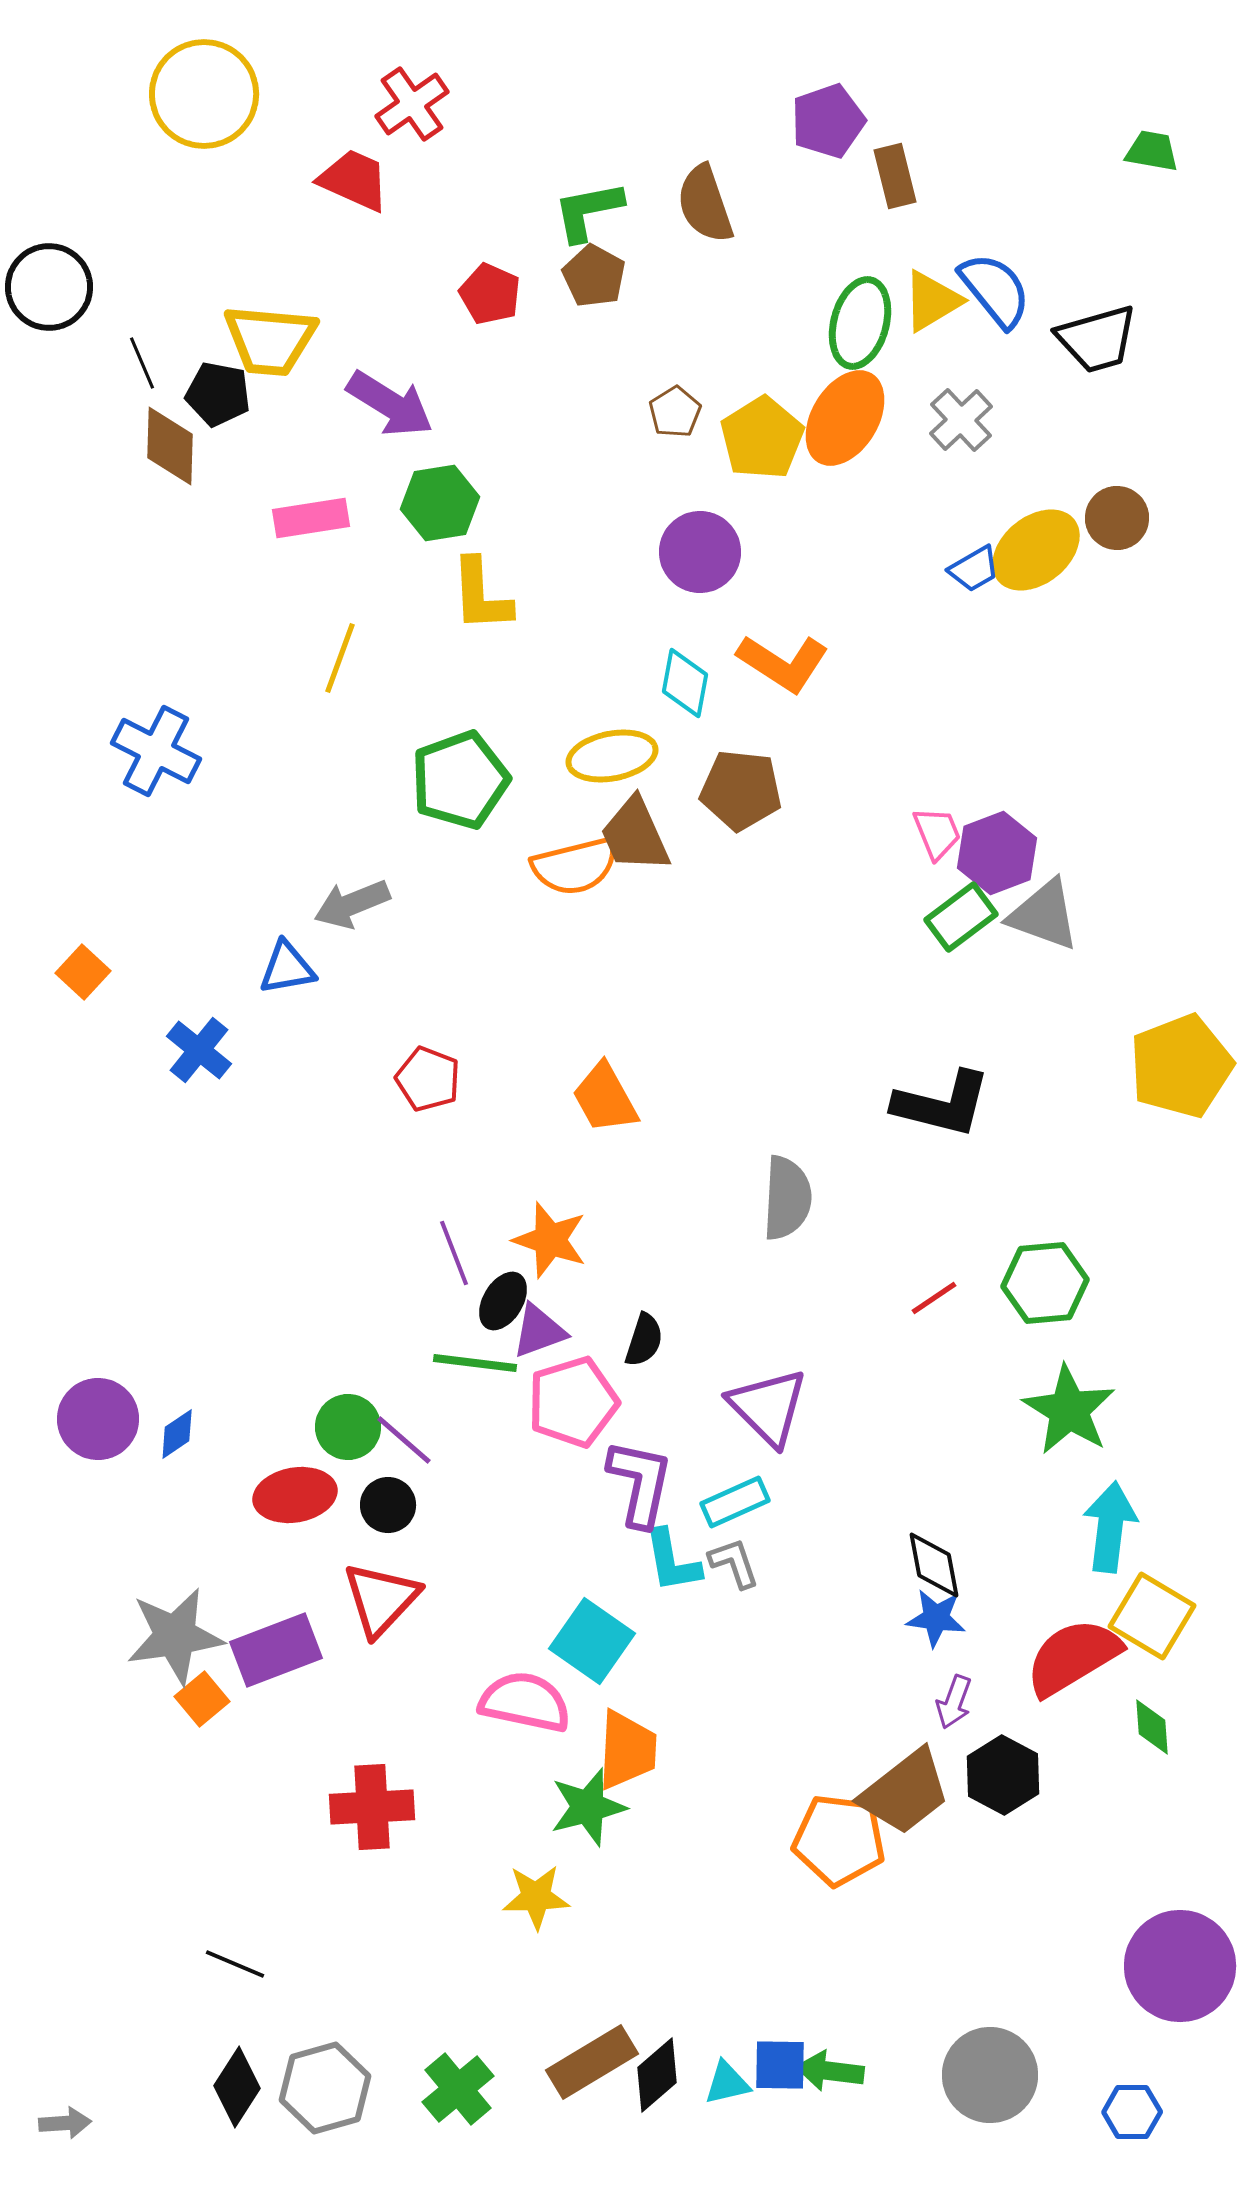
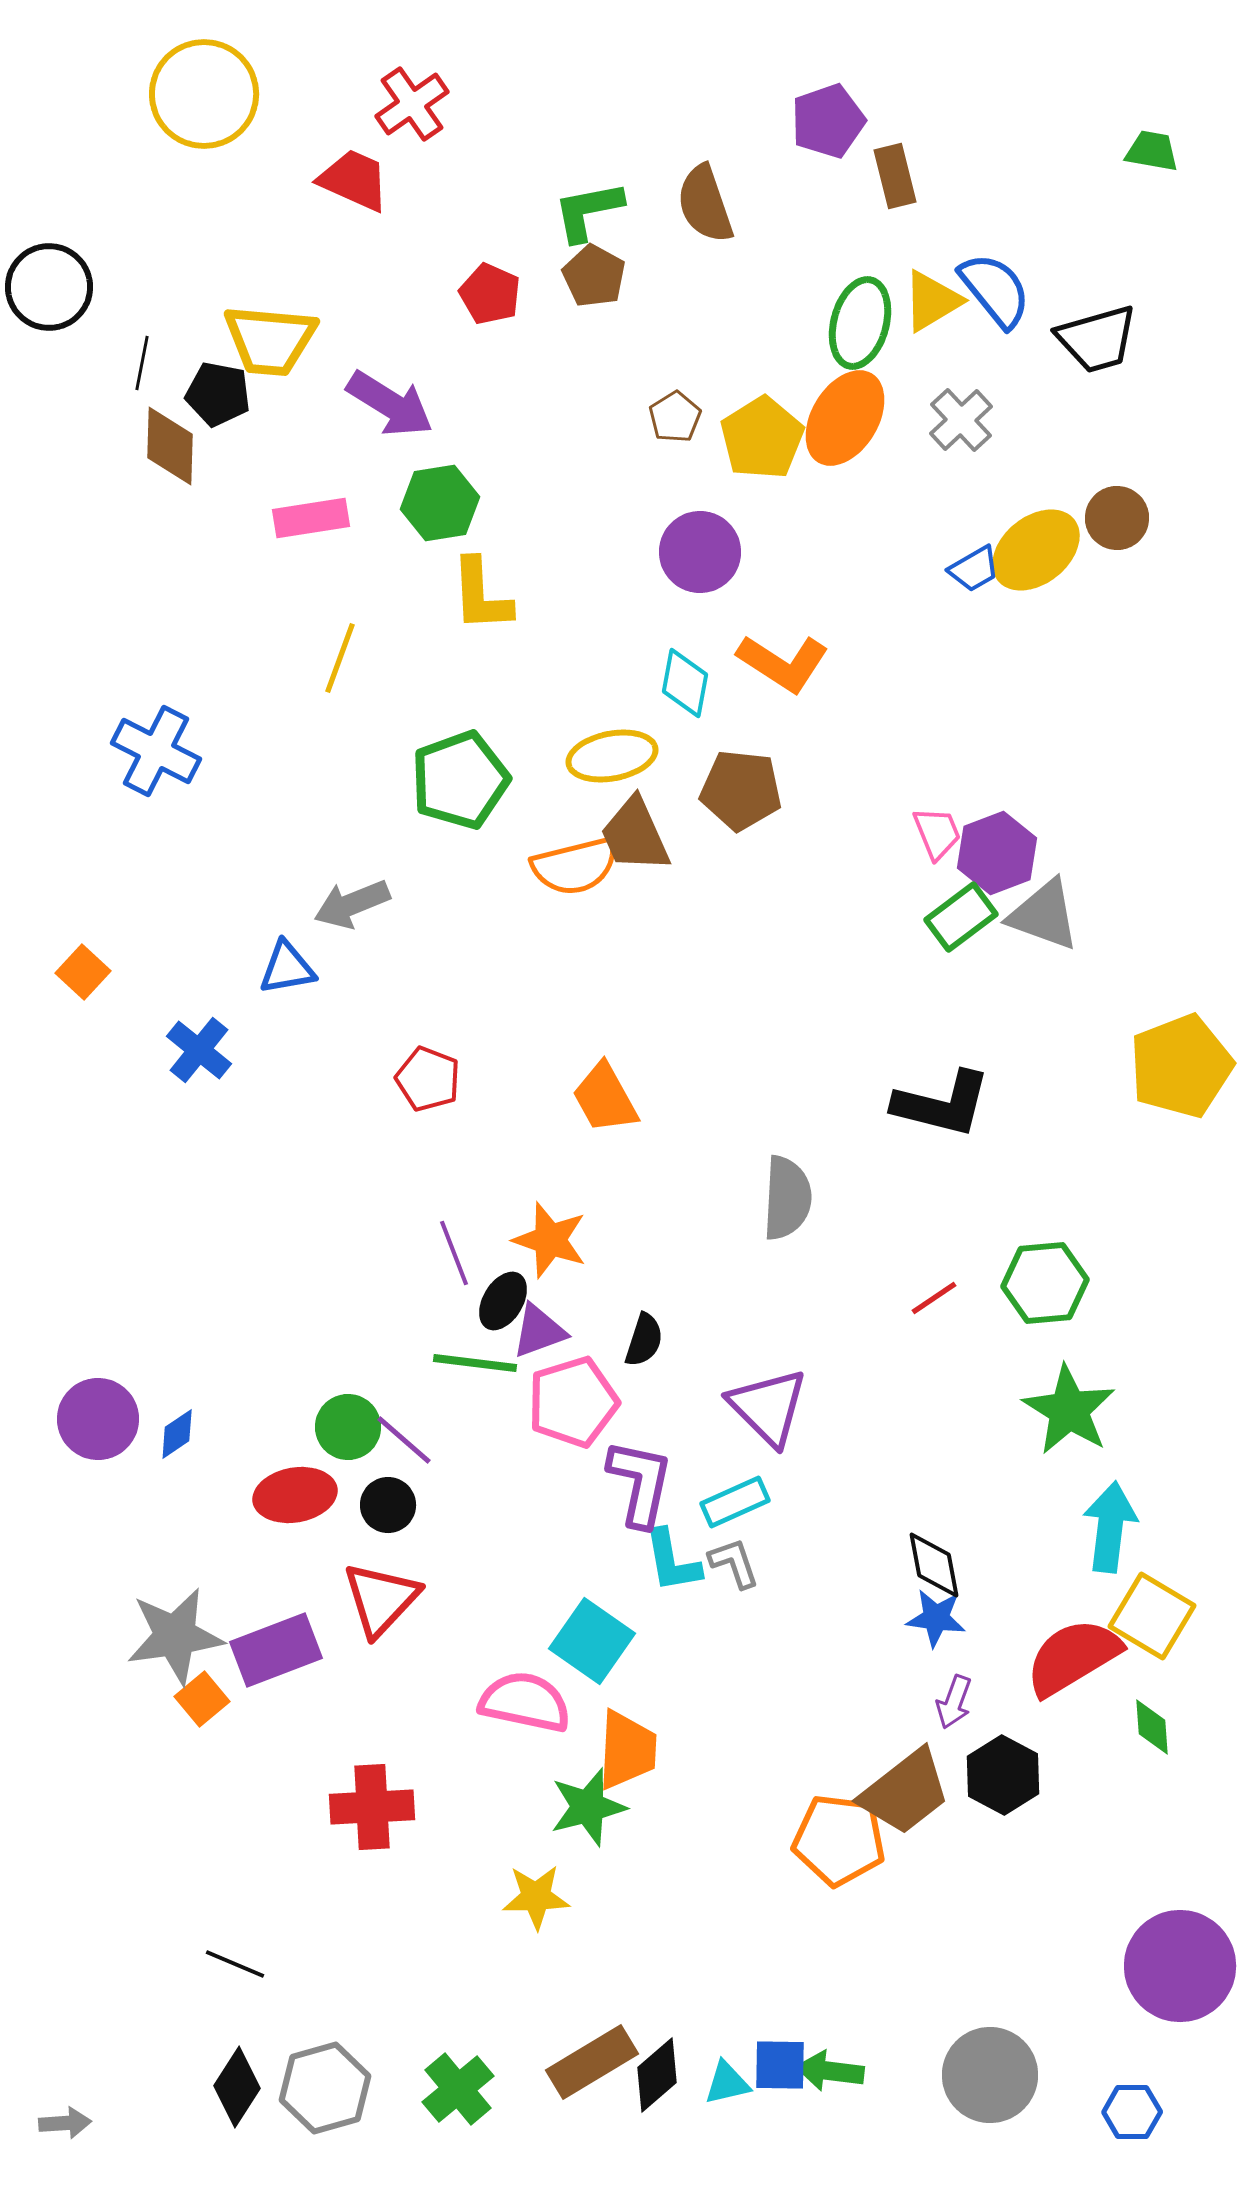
black line at (142, 363): rotated 34 degrees clockwise
brown pentagon at (675, 412): moved 5 px down
